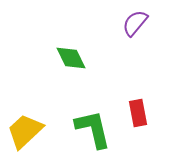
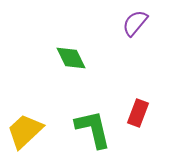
red rectangle: rotated 32 degrees clockwise
